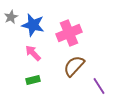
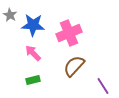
gray star: moved 1 px left, 2 px up; rotated 16 degrees counterclockwise
blue star: rotated 10 degrees counterclockwise
purple line: moved 4 px right
